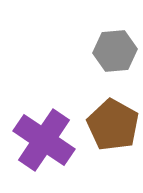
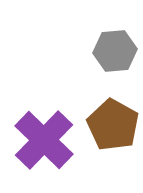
purple cross: rotated 10 degrees clockwise
